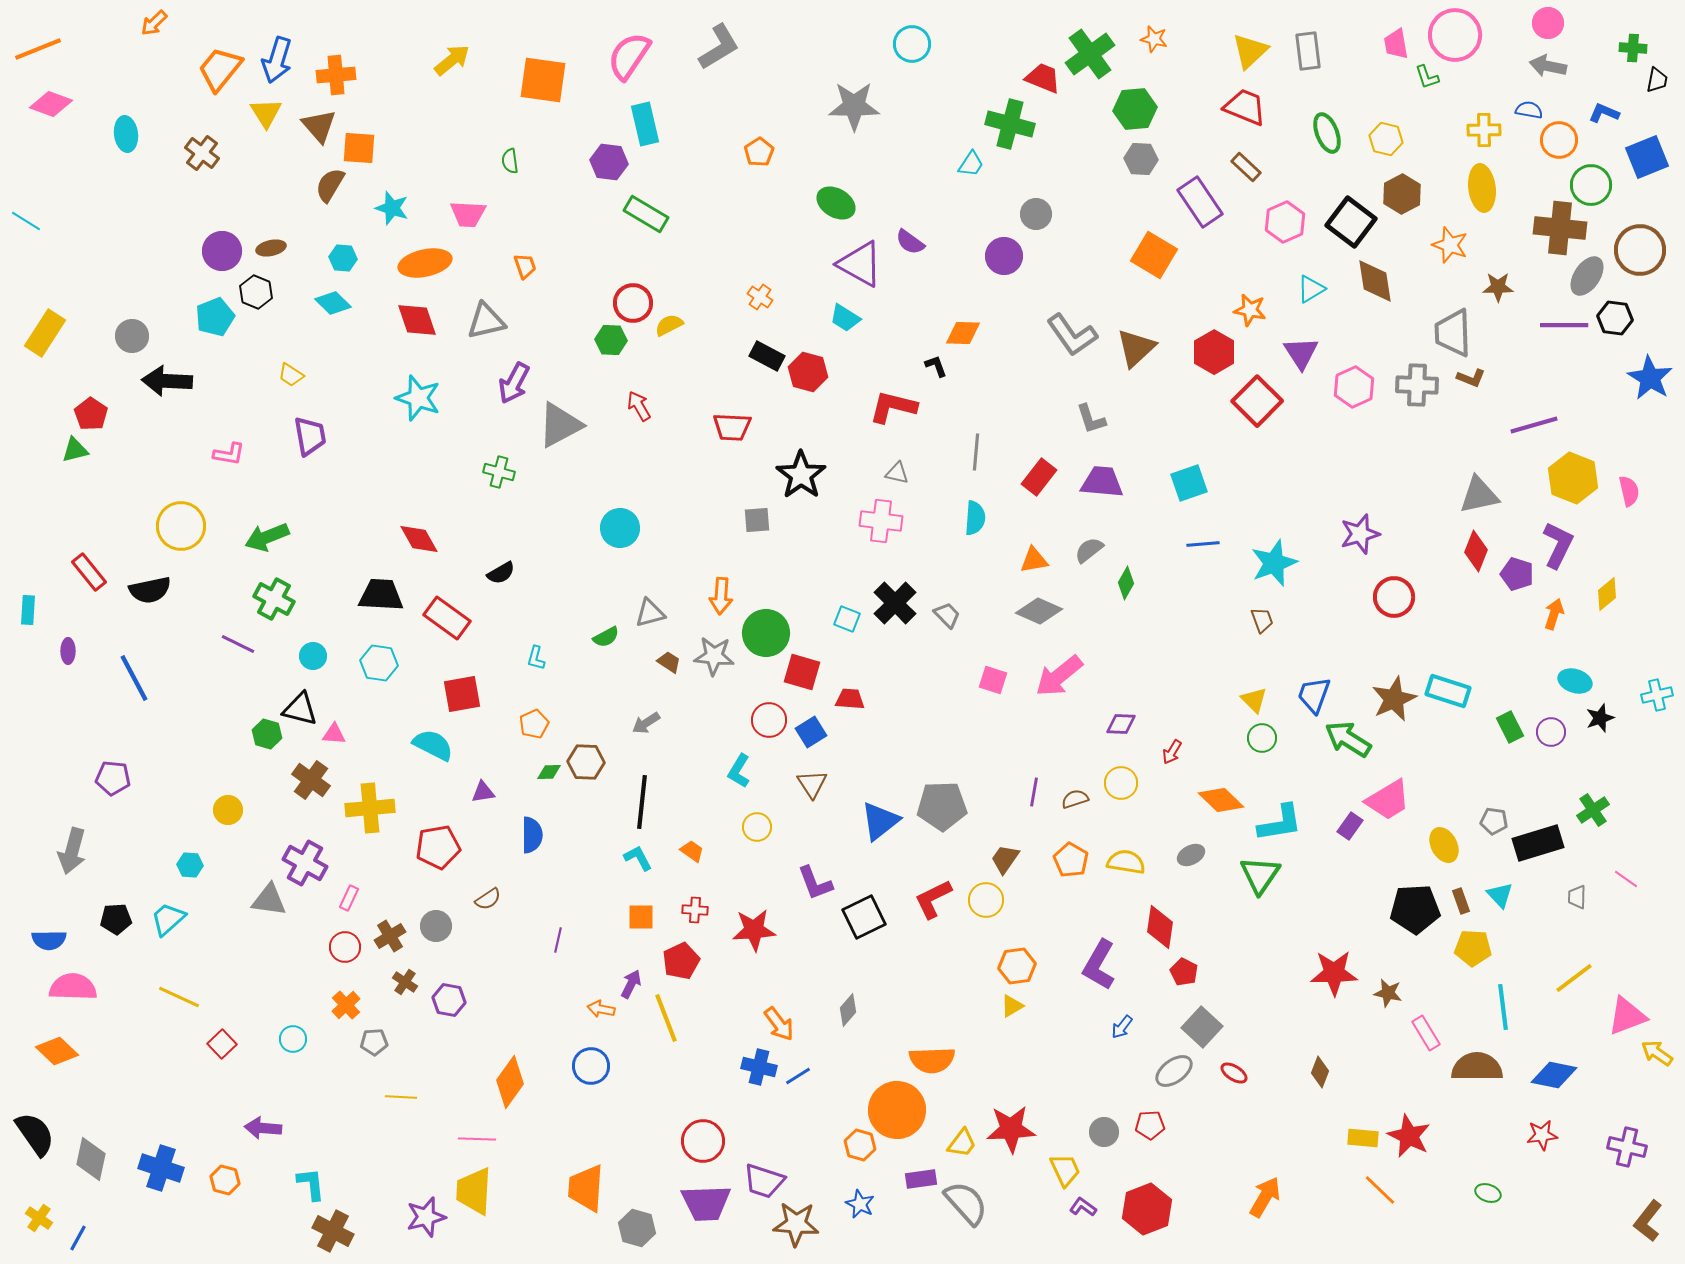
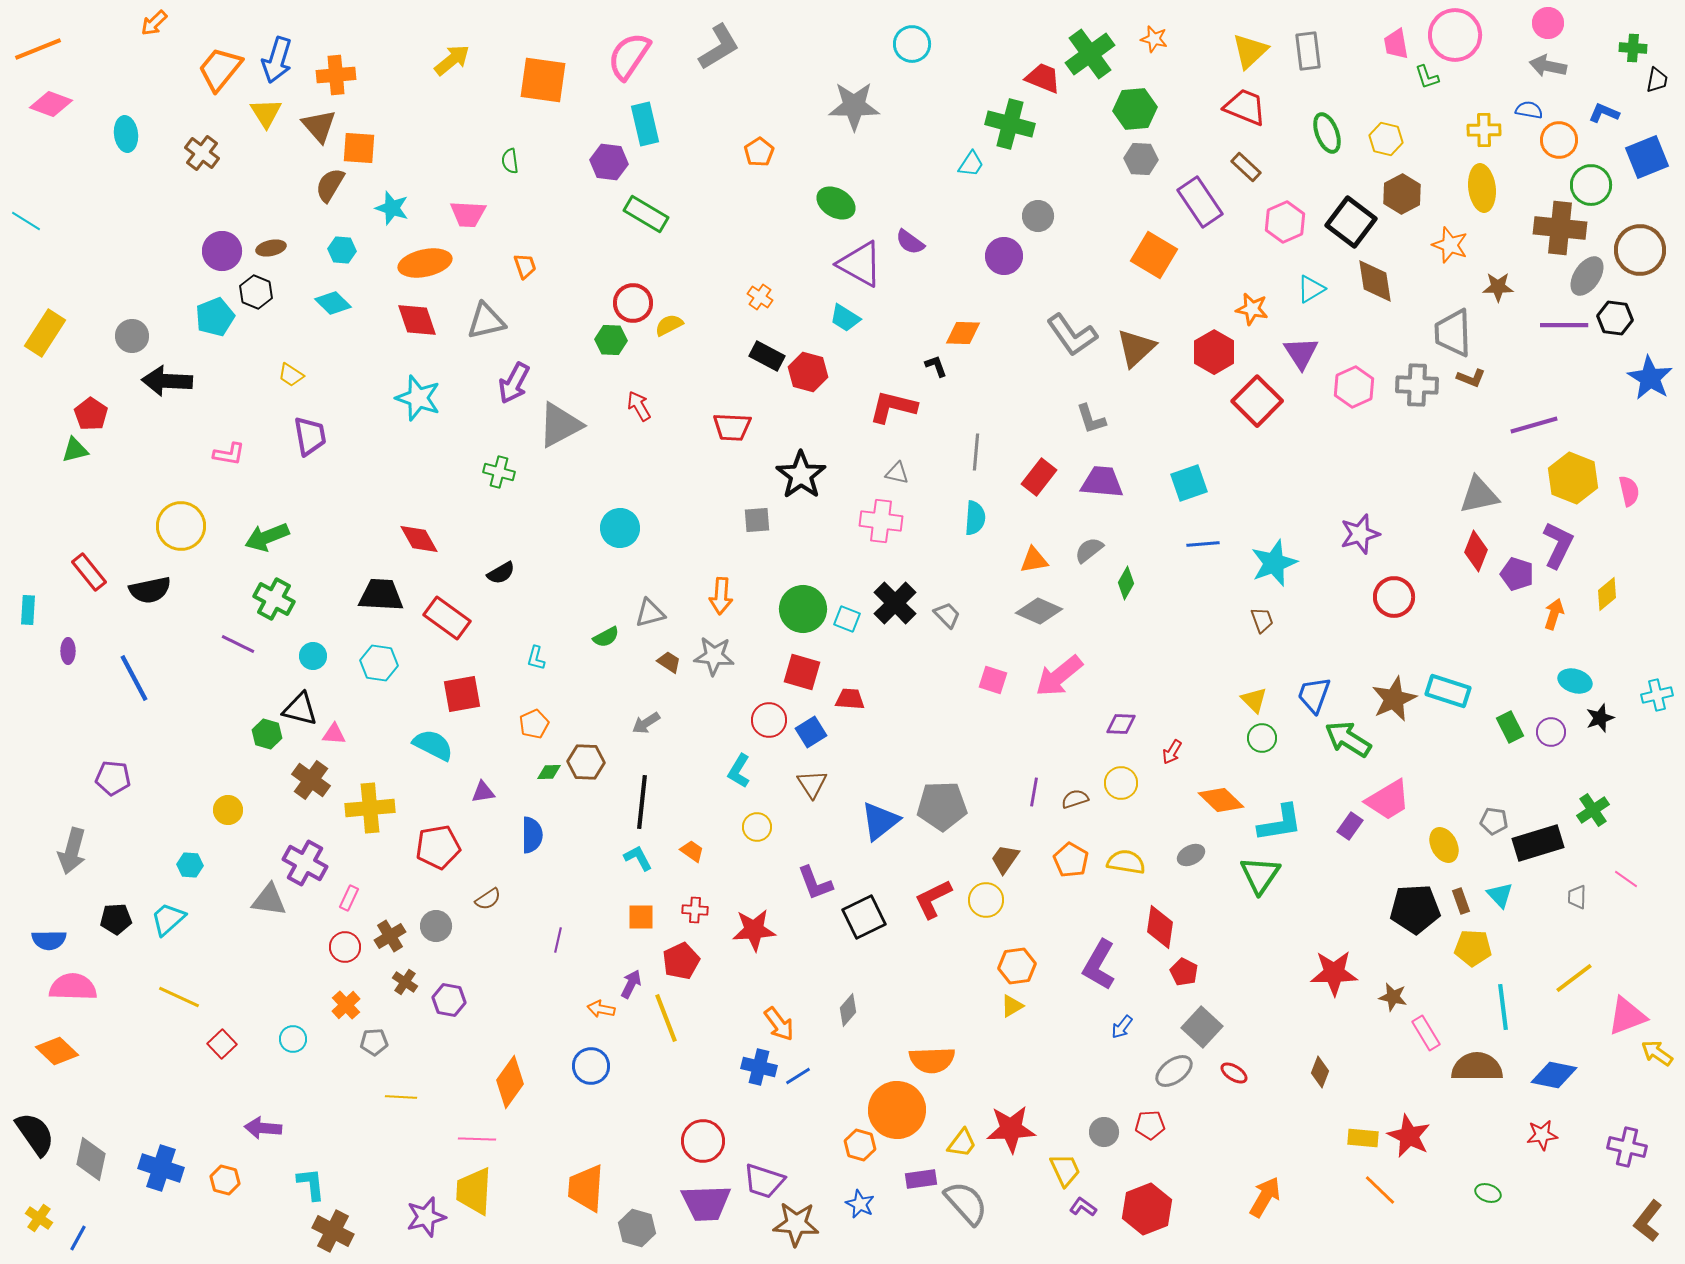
gray circle at (1036, 214): moved 2 px right, 2 px down
cyan hexagon at (343, 258): moved 1 px left, 8 px up
orange star at (1250, 310): moved 2 px right, 1 px up
green circle at (766, 633): moved 37 px right, 24 px up
brown star at (1388, 993): moved 5 px right, 4 px down
